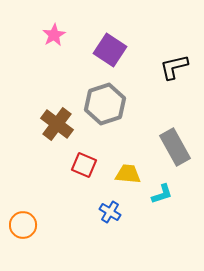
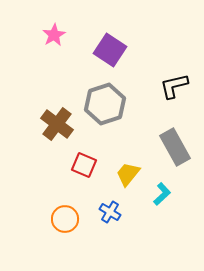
black L-shape: moved 19 px down
yellow trapezoid: rotated 56 degrees counterclockwise
cyan L-shape: rotated 25 degrees counterclockwise
orange circle: moved 42 px right, 6 px up
